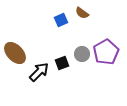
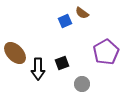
blue square: moved 4 px right, 1 px down
gray circle: moved 30 px down
black arrow: moved 1 px left, 3 px up; rotated 135 degrees clockwise
